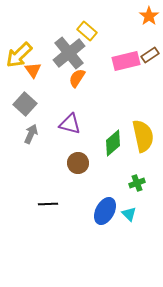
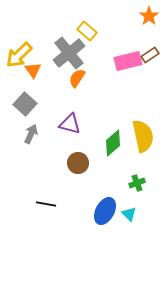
pink rectangle: moved 2 px right
black line: moved 2 px left; rotated 12 degrees clockwise
